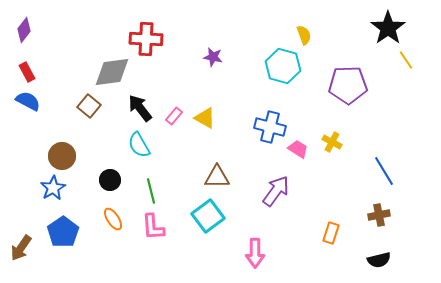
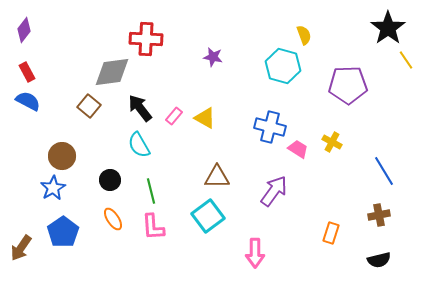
purple arrow: moved 2 px left
